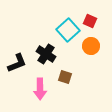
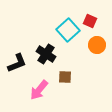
orange circle: moved 6 px right, 1 px up
brown square: rotated 16 degrees counterclockwise
pink arrow: moved 1 px left, 1 px down; rotated 40 degrees clockwise
